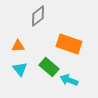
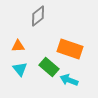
orange rectangle: moved 1 px right, 5 px down
